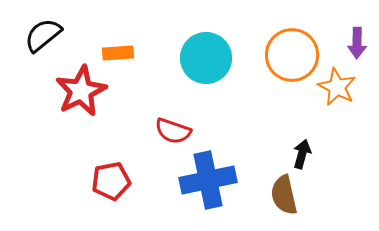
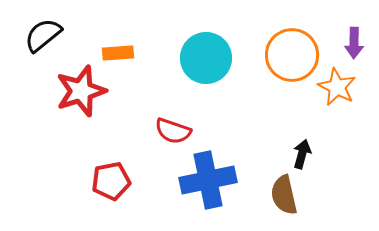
purple arrow: moved 3 px left
red star: rotated 9 degrees clockwise
